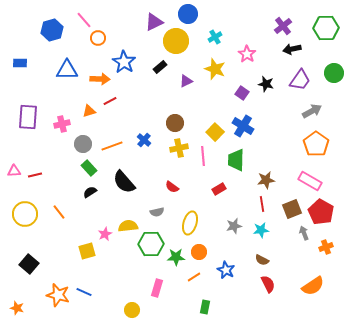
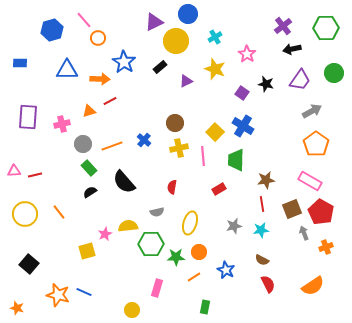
red semicircle at (172, 187): rotated 64 degrees clockwise
